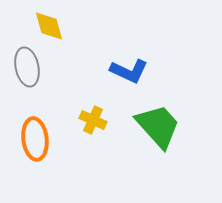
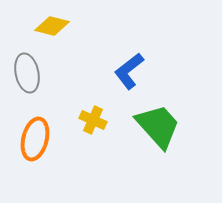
yellow diamond: moved 3 px right; rotated 60 degrees counterclockwise
gray ellipse: moved 6 px down
blue L-shape: rotated 117 degrees clockwise
orange ellipse: rotated 21 degrees clockwise
